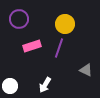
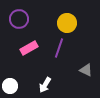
yellow circle: moved 2 px right, 1 px up
pink rectangle: moved 3 px left, 2 px down; rotated 12 degrees counterclockwise
